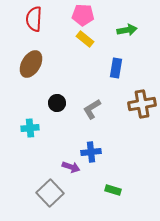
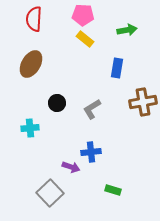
blue rectangle: moved 1 px right
brown cross: moved 1 px right, 2 px up
